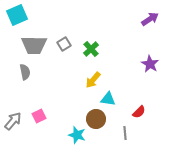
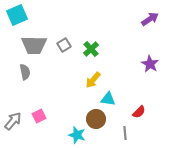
gray square: moved 1 px down
